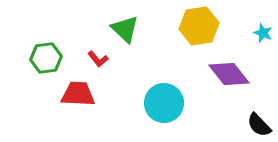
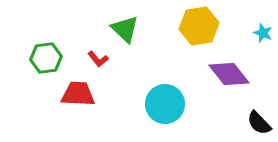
cyan circle: moved 1 px right, 1 px down
black semicircle: moved 2 px up
